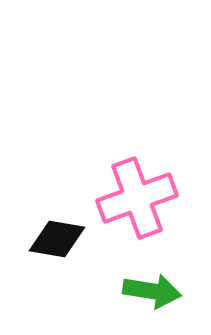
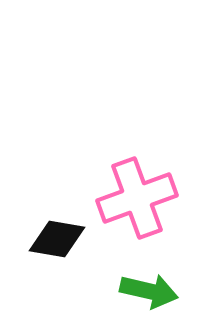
green arrow: moved 3 px left; rotated 4 degrees clockwise
